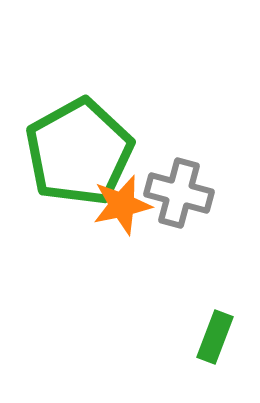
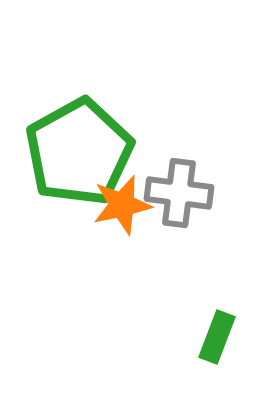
gray cross: rotated 8 degrees counterclockwise
green rectangle: moved 2 px right
